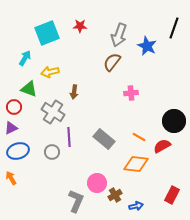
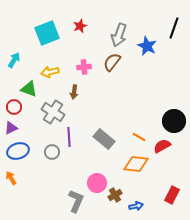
red star: rotated 24 degrees counterclockwise
cyan arrow: moved 11 px left, 2 px down
pink cross: moved 47 px left, 26 px up
